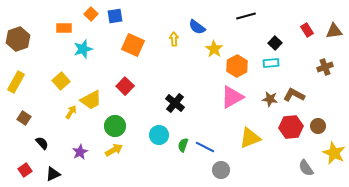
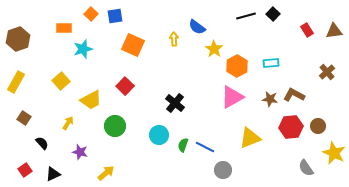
black square at (275, 43): moved 2 px left, 29 px up
brown cross at (325, 67): moved 2 px right, 5 px down; rotated 21 degrees counterclockwise
yellow arrow at (71, 112): moved 3 px left, 11 px down
yellow arrow at (114, 150): moved 8 px left, 23 px down; rotated 12 degrees counterclockwise
purple star at (80, 152): rotated 28 degrees counterclockwise
gray circle at (221, 170): moved 2 px right
